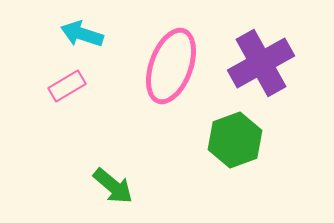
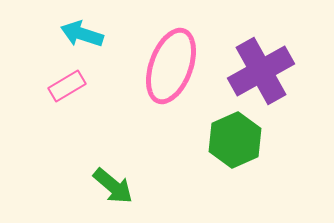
purple cross: moved 8 px down
green hexagon: rotated 4 degrees counterclockwise
